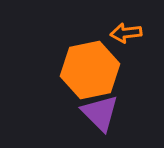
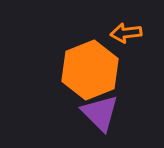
orange hexagon: rotated 10 degrees counterclockwise
